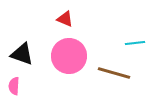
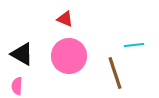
cyan line: moved 1 px left, 2 px down
black triangle: rotated 10 degrees clockwise
brown line: moved 1 px right; rotated 56 degrees clockwise
pink semicircle: moved 3 px right
